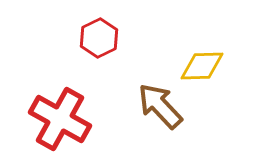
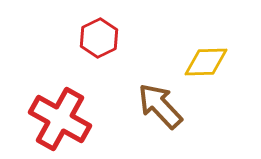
yellow diamond: moved 4 px right, 4 px up
